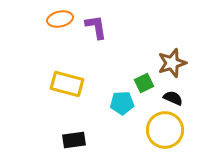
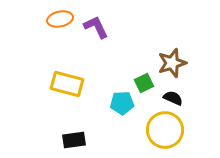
purple L-shape: rotated 16 degrees counterclockwise
